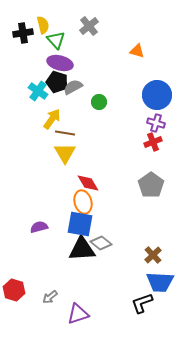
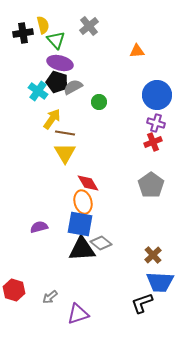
orange triangle: rotated 21 degrees counterclockwise
